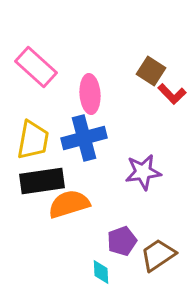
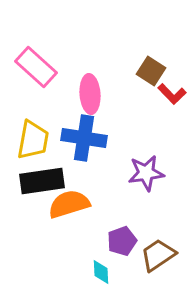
blue cross: rotated 24 degrees clockwise
purple star: moved 3 px right, 1 px down
